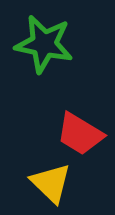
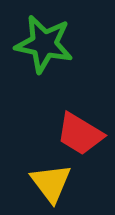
yellow triangle: rotated 9 degrees clockwise
